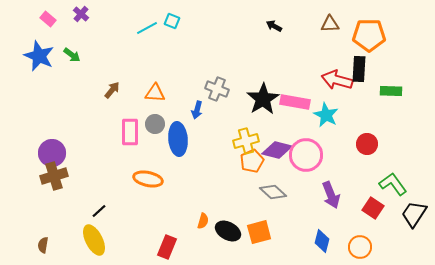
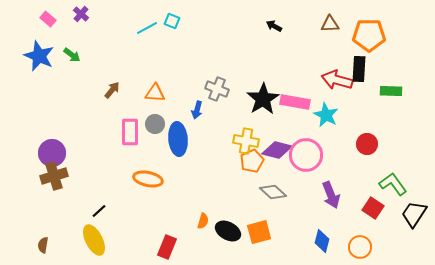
yellow cross at (246, 141): rotated 25 degrees clockwise
